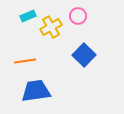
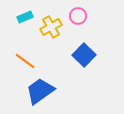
cyan rectangle: moved 3 px left, 1 px down
orange line: rotated 45 degrees clockwise
blue trapezoid: moved 4 px right; rotated 28 degrees counterclockwise
